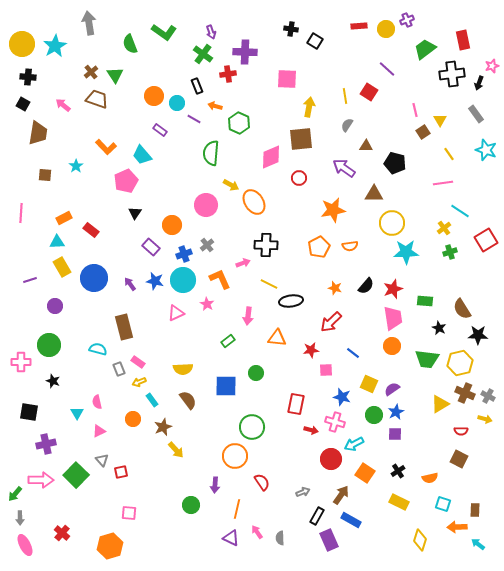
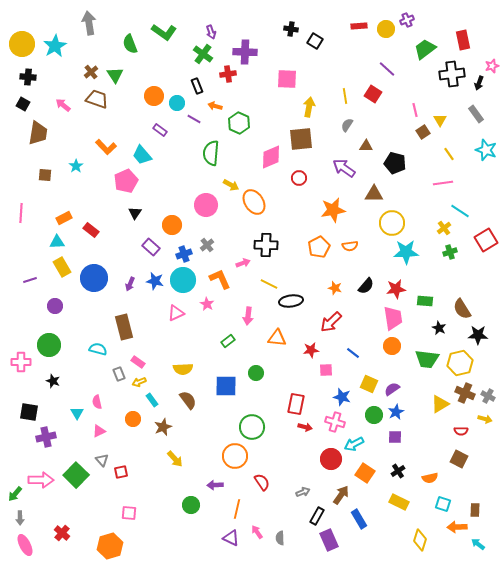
red square at (369, 92): moved 4 px right, 2 px down
purple arrow at (130, 284): rotated 120 degrees counterclockwise
red star at (393, 289): moved 3 px right; rotated 12 degrees clockwise
gray rectangle at (119, 369): moved 5 px down
red arrow at (311, 430): moved 6 px left, 3 px up
purple square at (395, 434): moved 3 px down
purple cross at (46, 444): moved 7 px up
yellow arrow at (176, 450): moved 1 px left, 9 px down
purple arrow at (215, 485): rotated 84 degrees clockwise
blue rectangle at (351, 520): moved 8 px right, 1 px up; rotated 30 degrees clockwise
